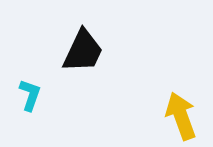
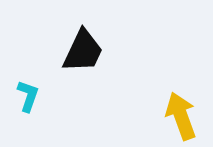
cyan L-shape: moved 2 px left, 1 px down
